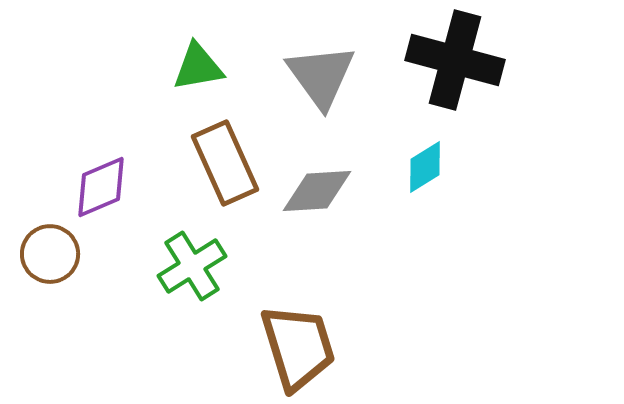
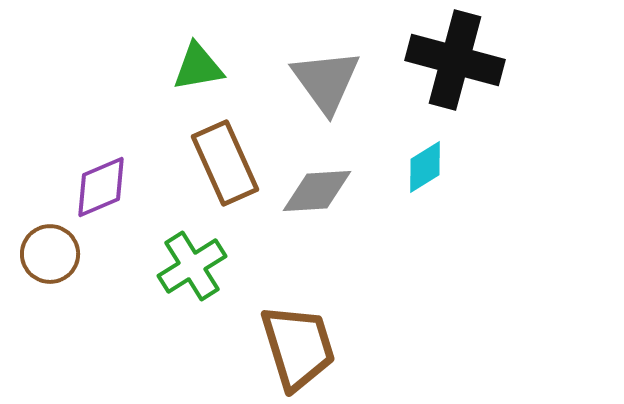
gray triangle: moved 5 px right, 5 px down
